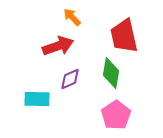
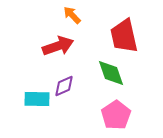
orange arrow: moved 2 px up
green diamond: rotated 28 degrees counterclockwise
purple diamond: moved 6 px left, 7 px down
